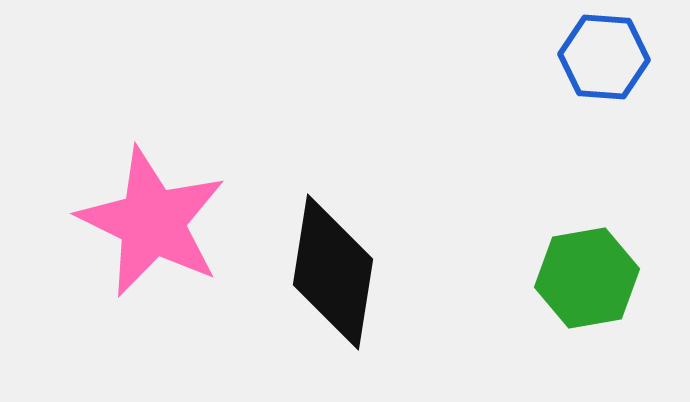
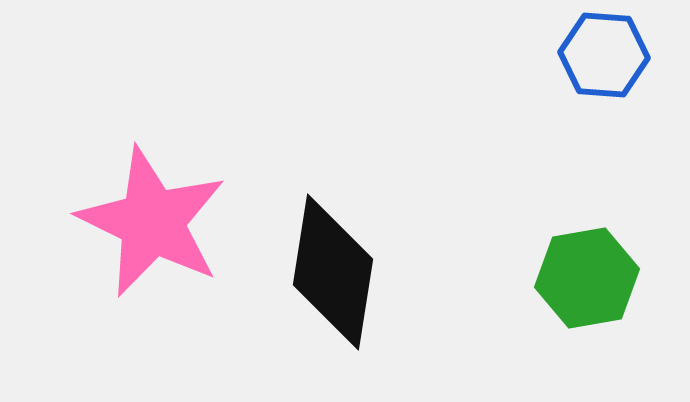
blue hexagon: moved 2 px up
